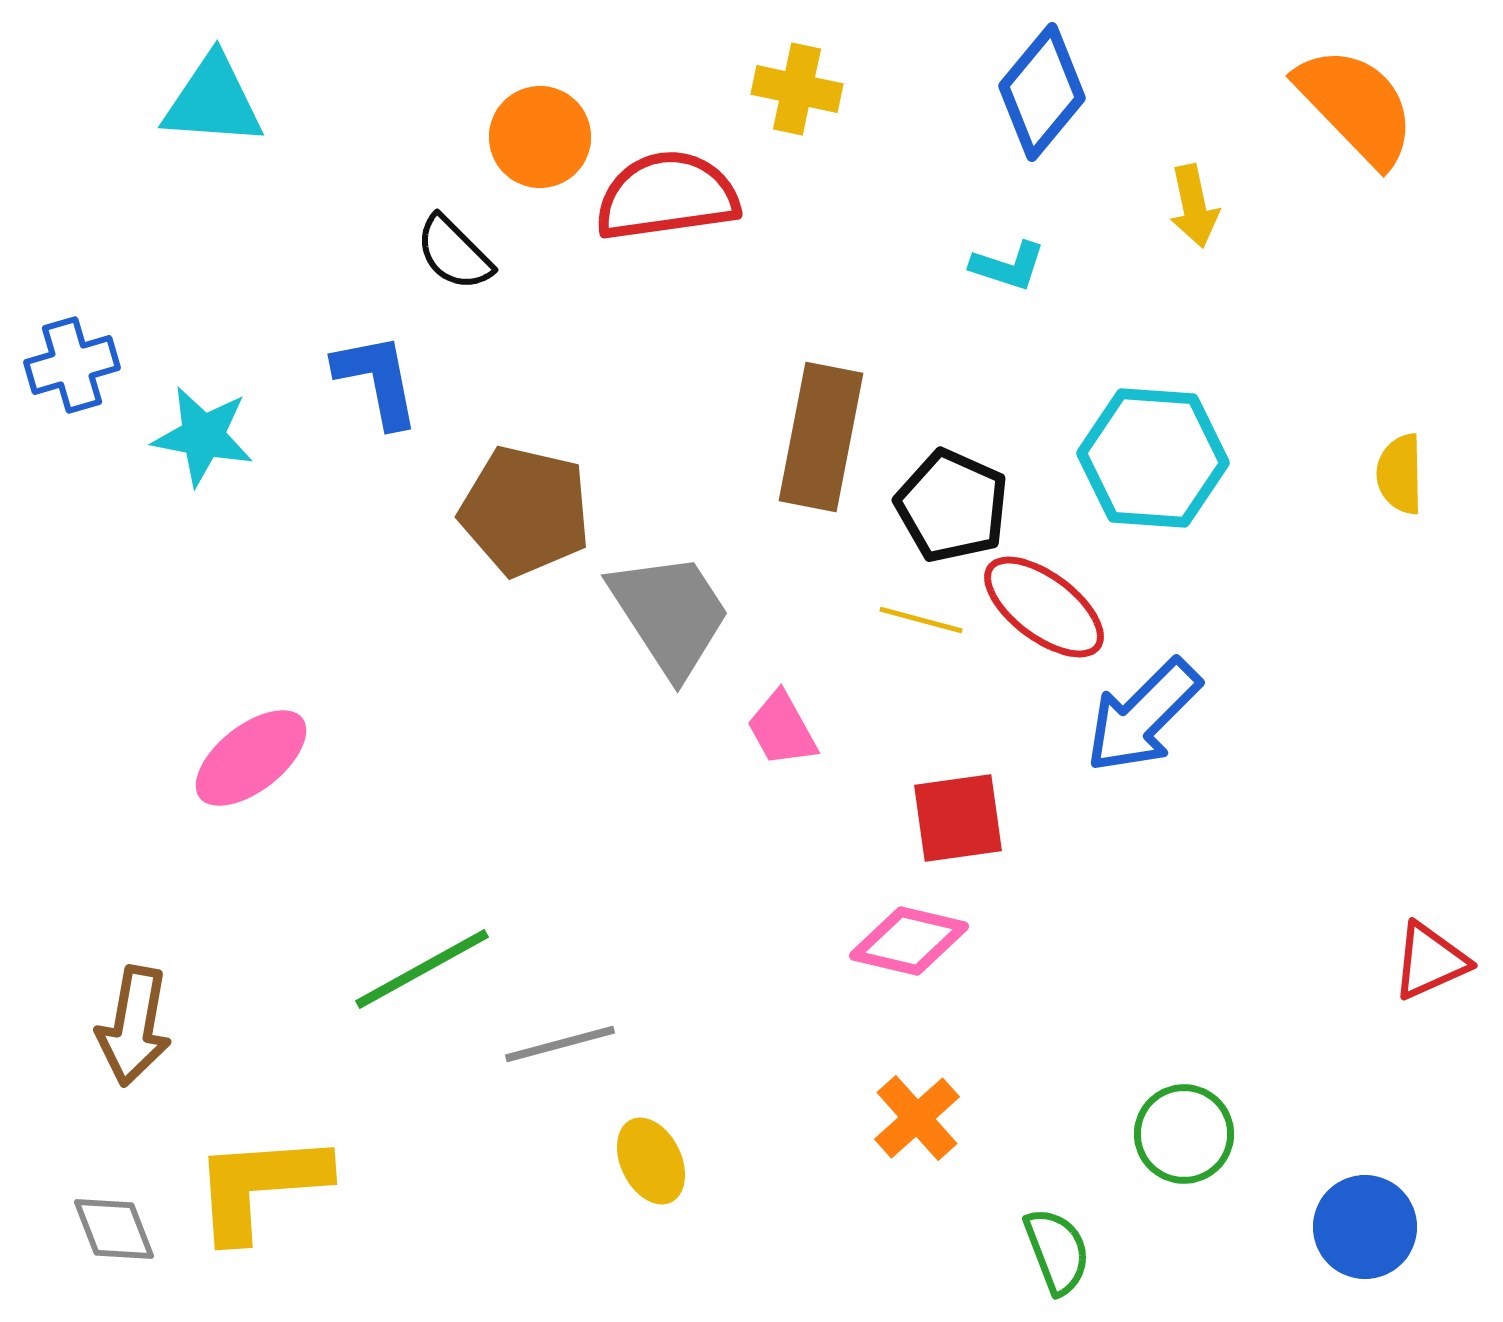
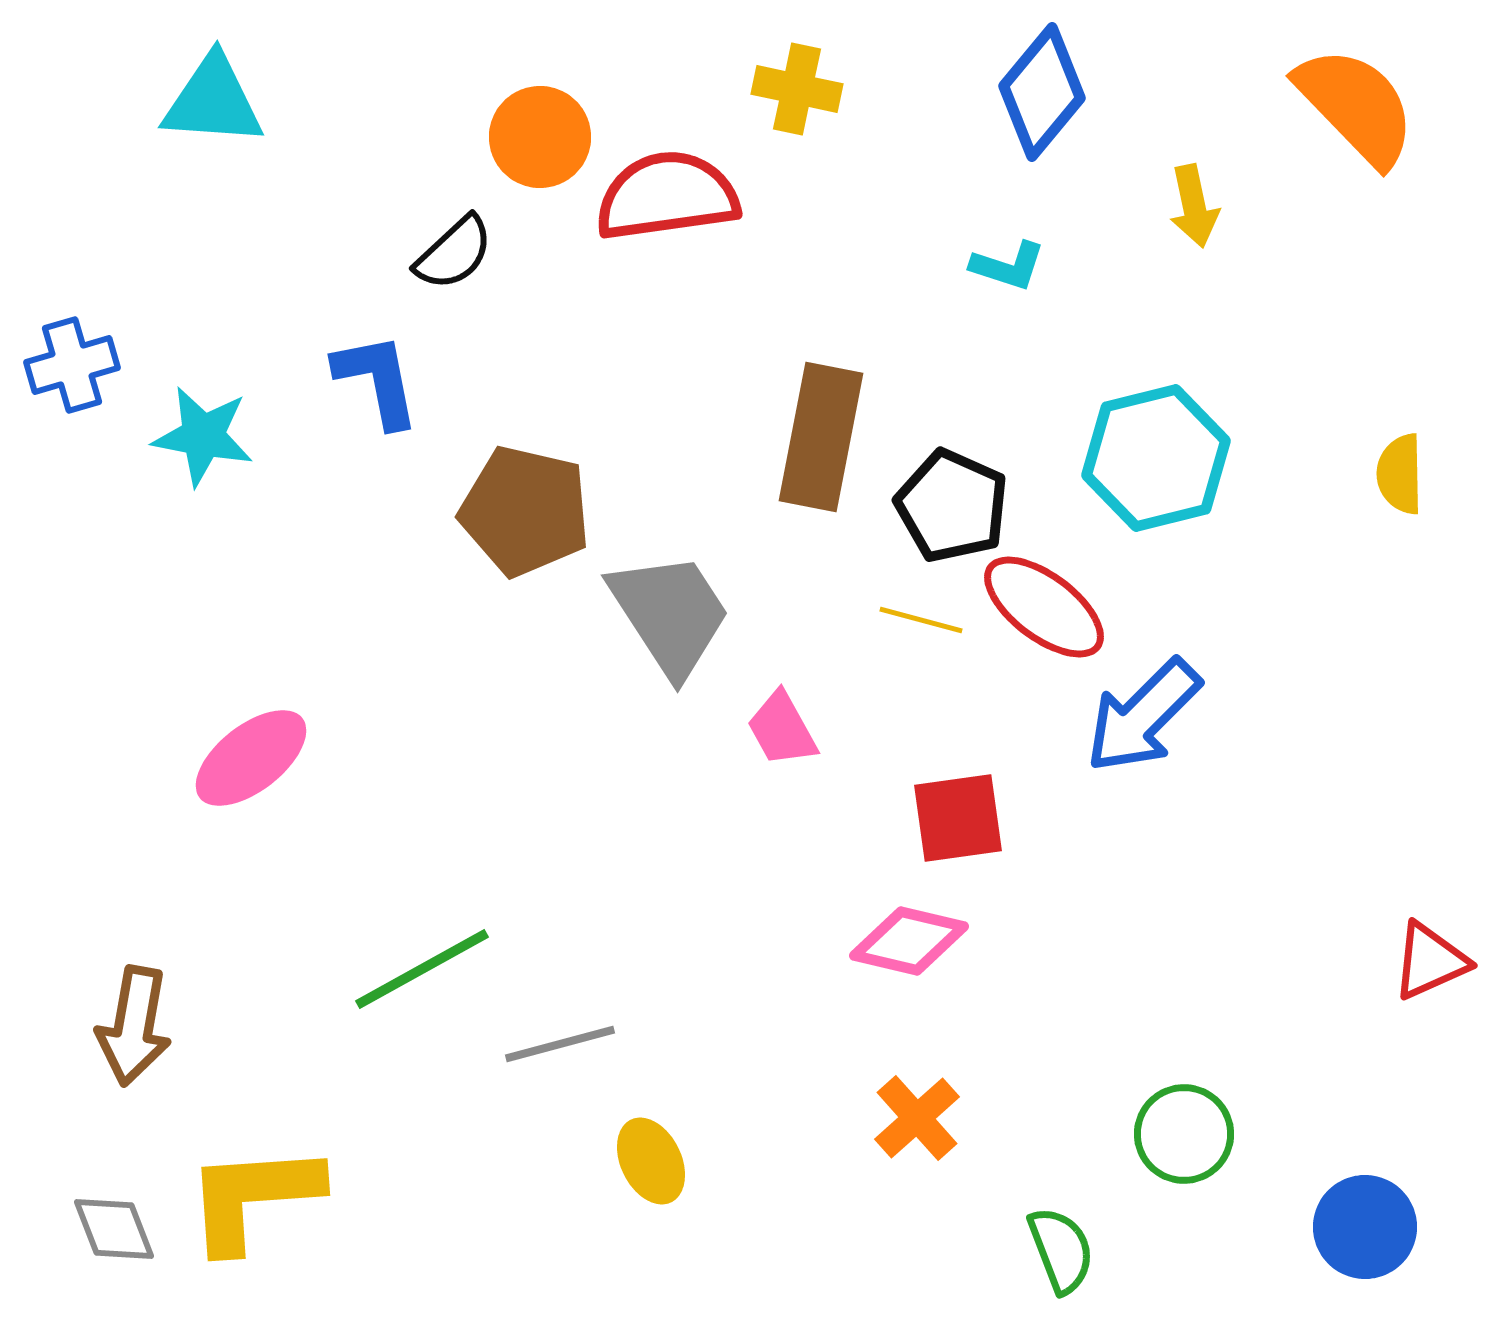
black semicircle: rotated 88 degrees counterclockwise
cyan hexagon: moved 3 px right; rotated 18 degrees counterclockwise
yellow L-shape: moved 7 px left, 11 px down
green semicircle: moved 4 px right, 1 px up
